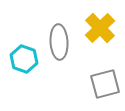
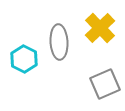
cyan hexagon: rotated 8 degrees clockwise
gray square: rotated 8 degrees counterclockwise
